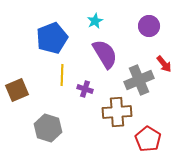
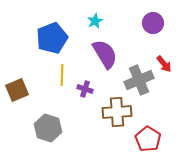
purple circle: moved 4 px right, 3 px up
